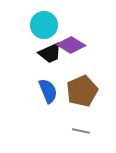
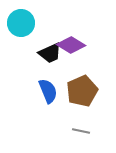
cyan circle: moved 23 px left, 2 px up
